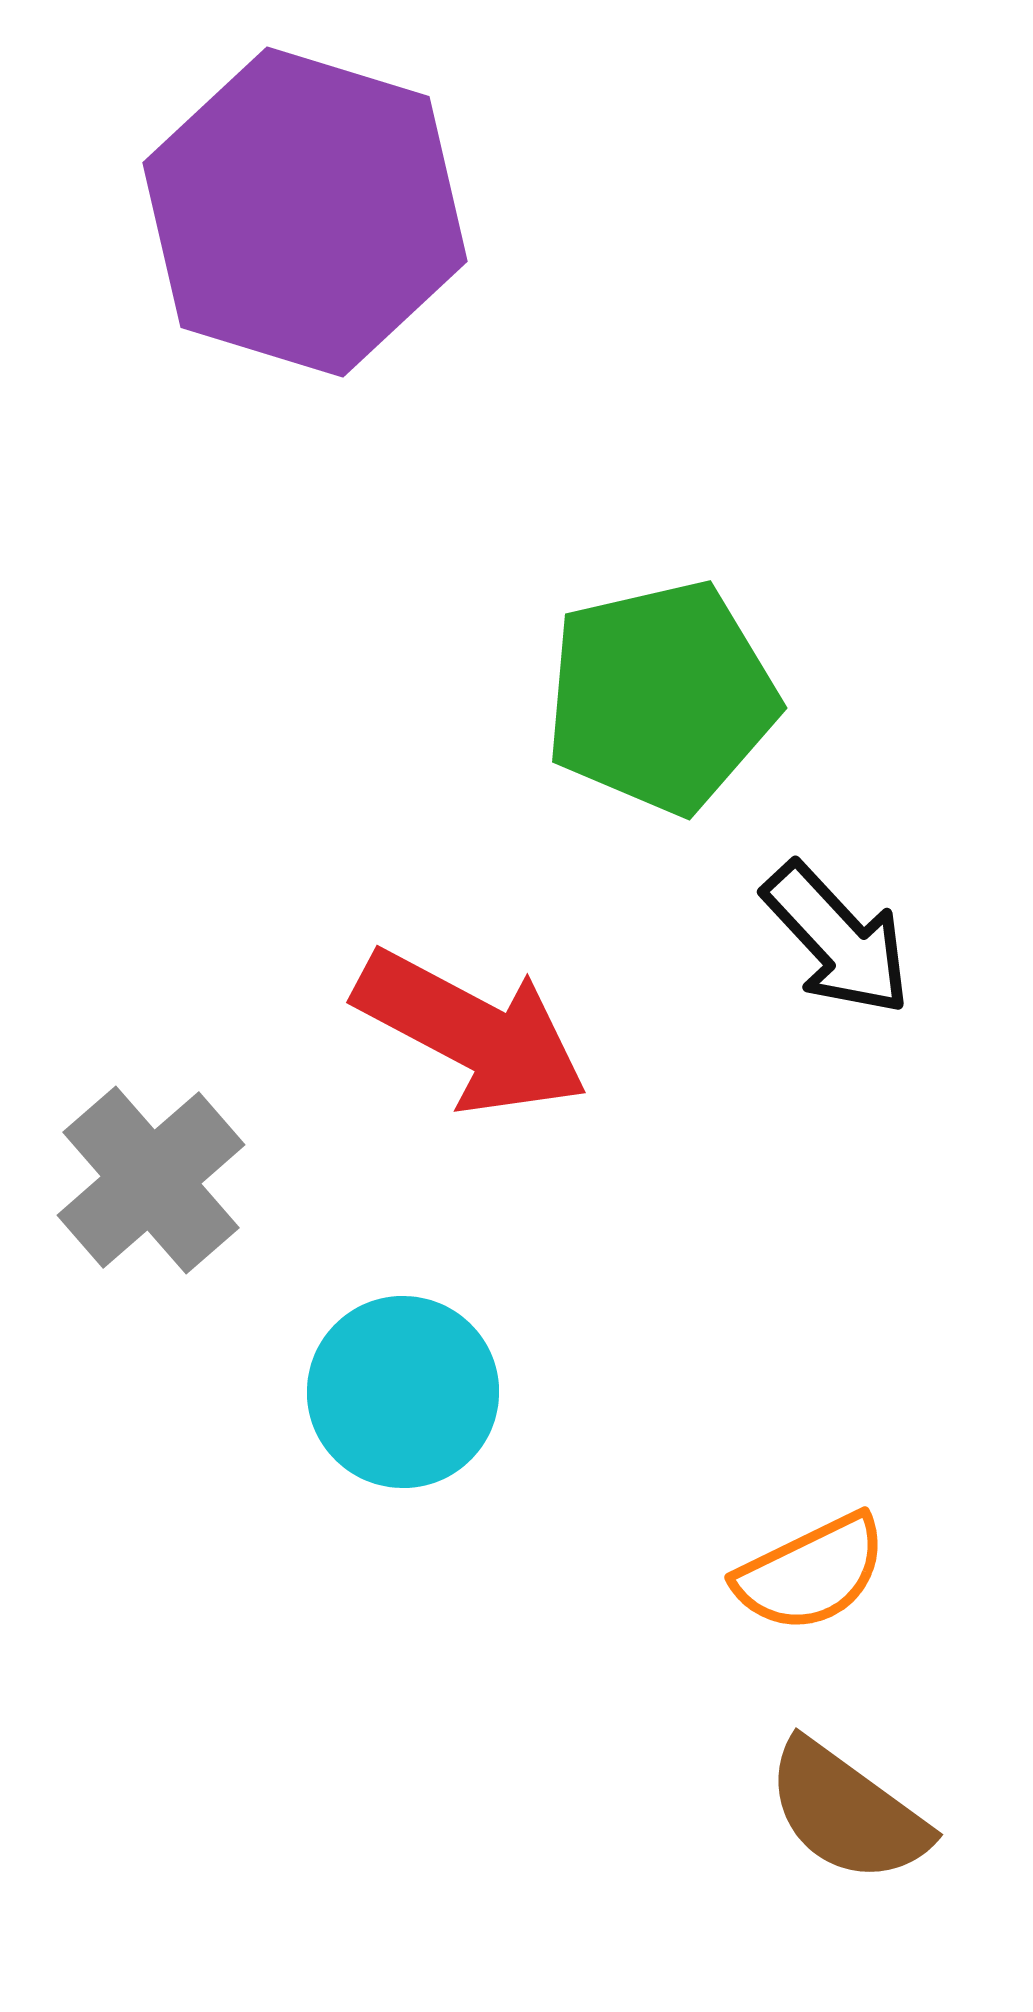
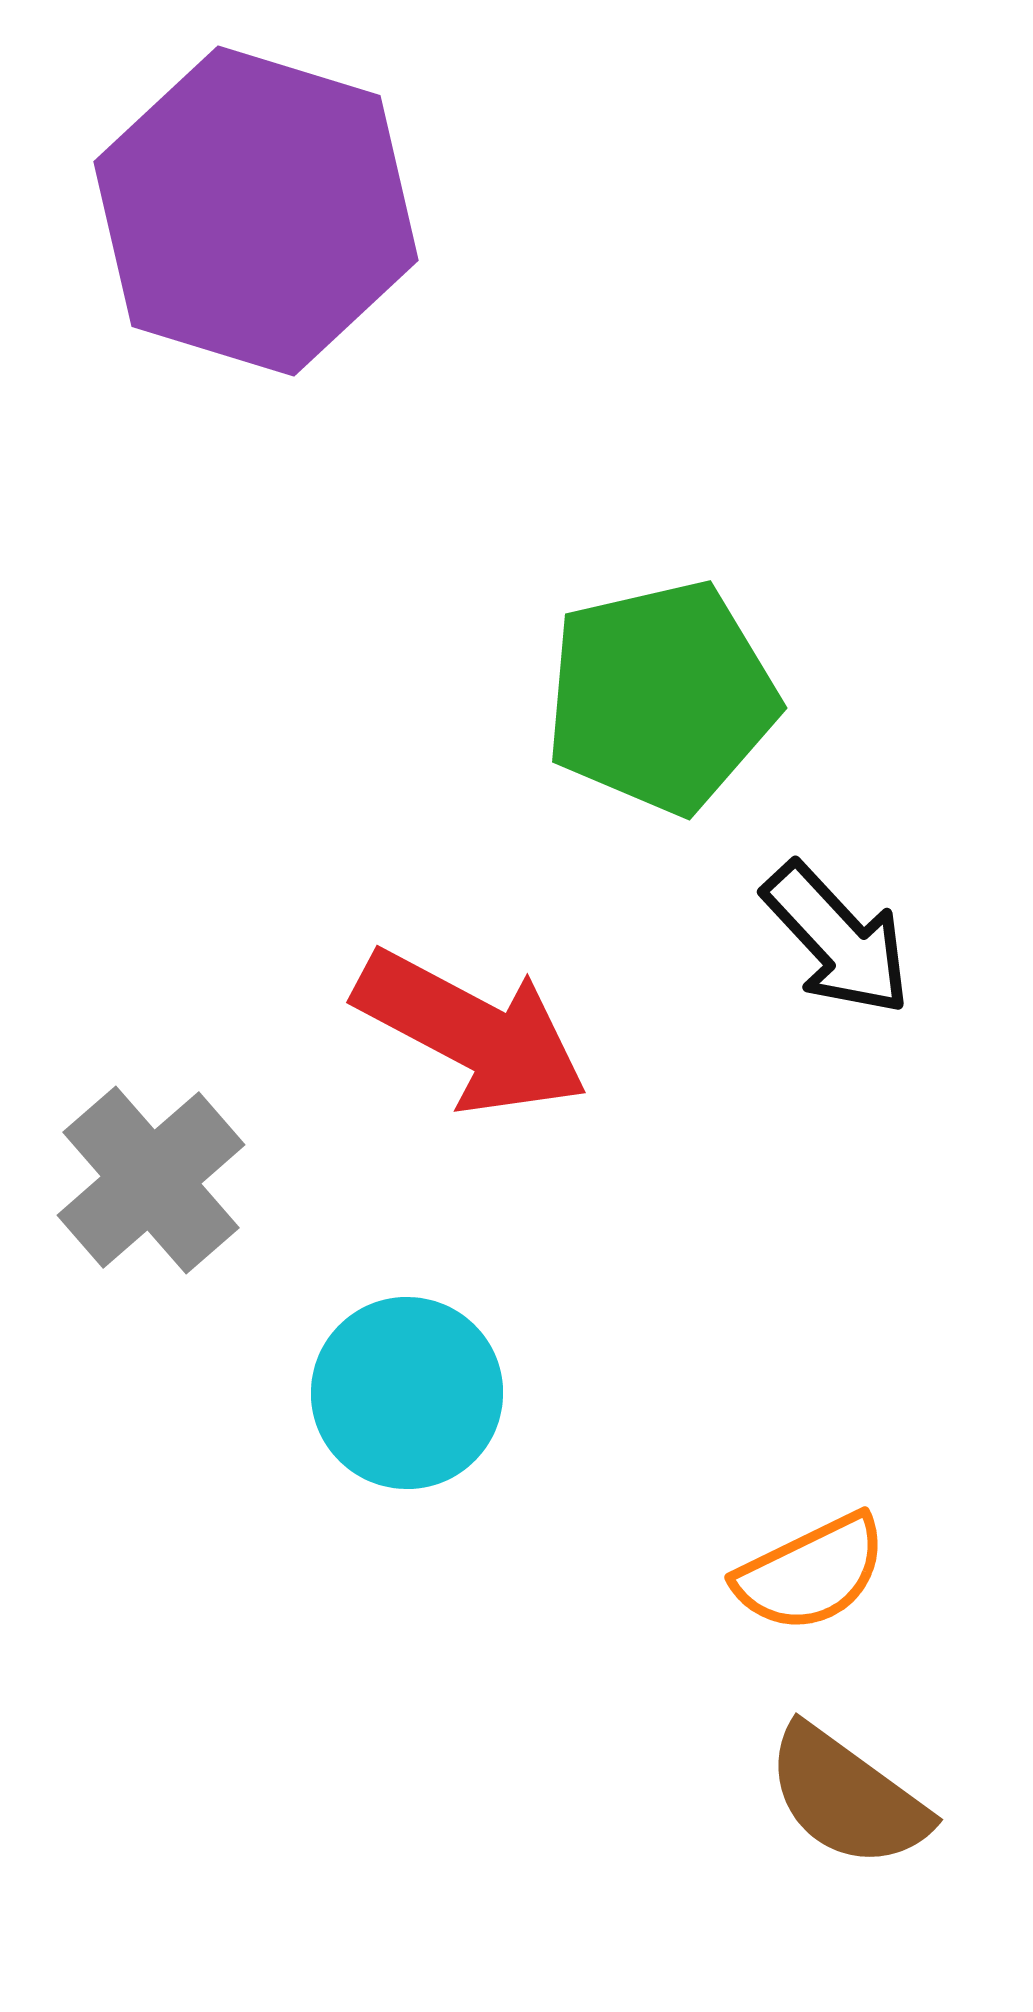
purple hexagon: moved 49 px left, 1 px up
cyan circle: moved 4 px right, 1 px down
brown semicircle: moved 15 px up
